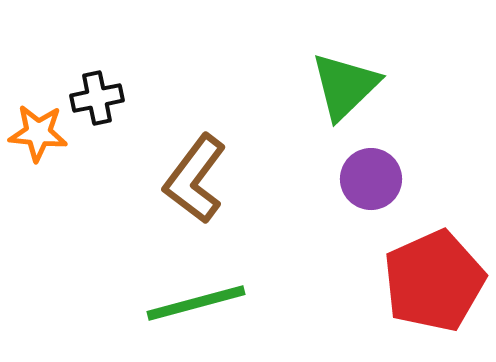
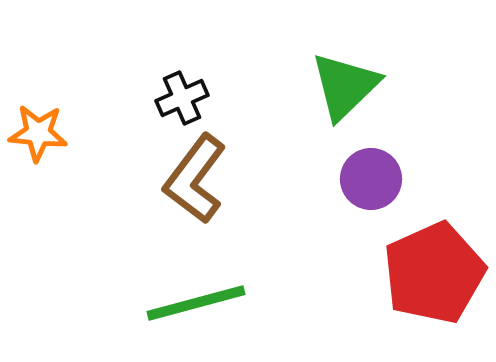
black cross: moved 85 px right; rotated 12 degrees counterclockwise
red pentagon: moved 8 px up
